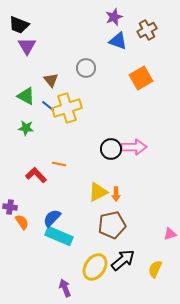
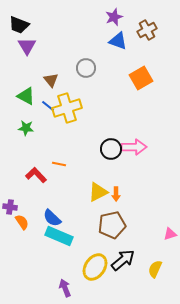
blue semicircle: rotated 90 degrees counterclockwise
